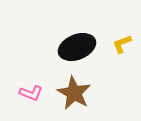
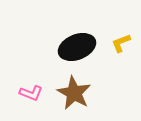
yellow L-shape: moved 1 px left, 1 px up
